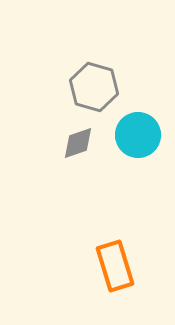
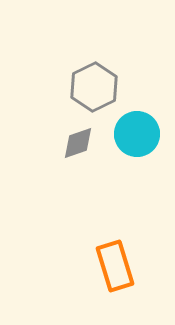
gray hexagon: rotated 18 degrees clockwise
cyan circle: moved 1 px left, 1 px up
